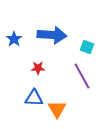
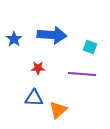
cyan square: moved 3 px right
purple line: moved 2 px up; rotated 56 degrees counterclockwise
orange triangle: moved 1 px right, 1 px down; rotated 18 degrees clockwise
